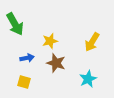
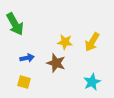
yellow star: moved 15 px right, 1 px down; rotated 21 degrees clockwise
cyan star: moved 4 px right, 3 px down
